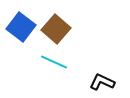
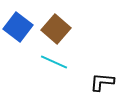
blue square: moved 3 px left
black L-shape: rotated 20 degrees counterclockwise
